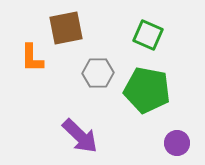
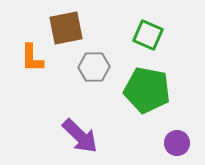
gray hexagon: moved 4 px left, 6 px up
